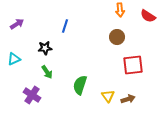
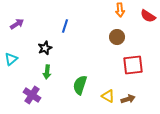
black star: rotated 16 degrees counterclockwise
cyan triangle: moved 3 px left; rotated 16 degrees counterclockwise
green arrow: rotated 40 degrees clockwise
yellow triangle: rotated 24 degrees counterclockwise
